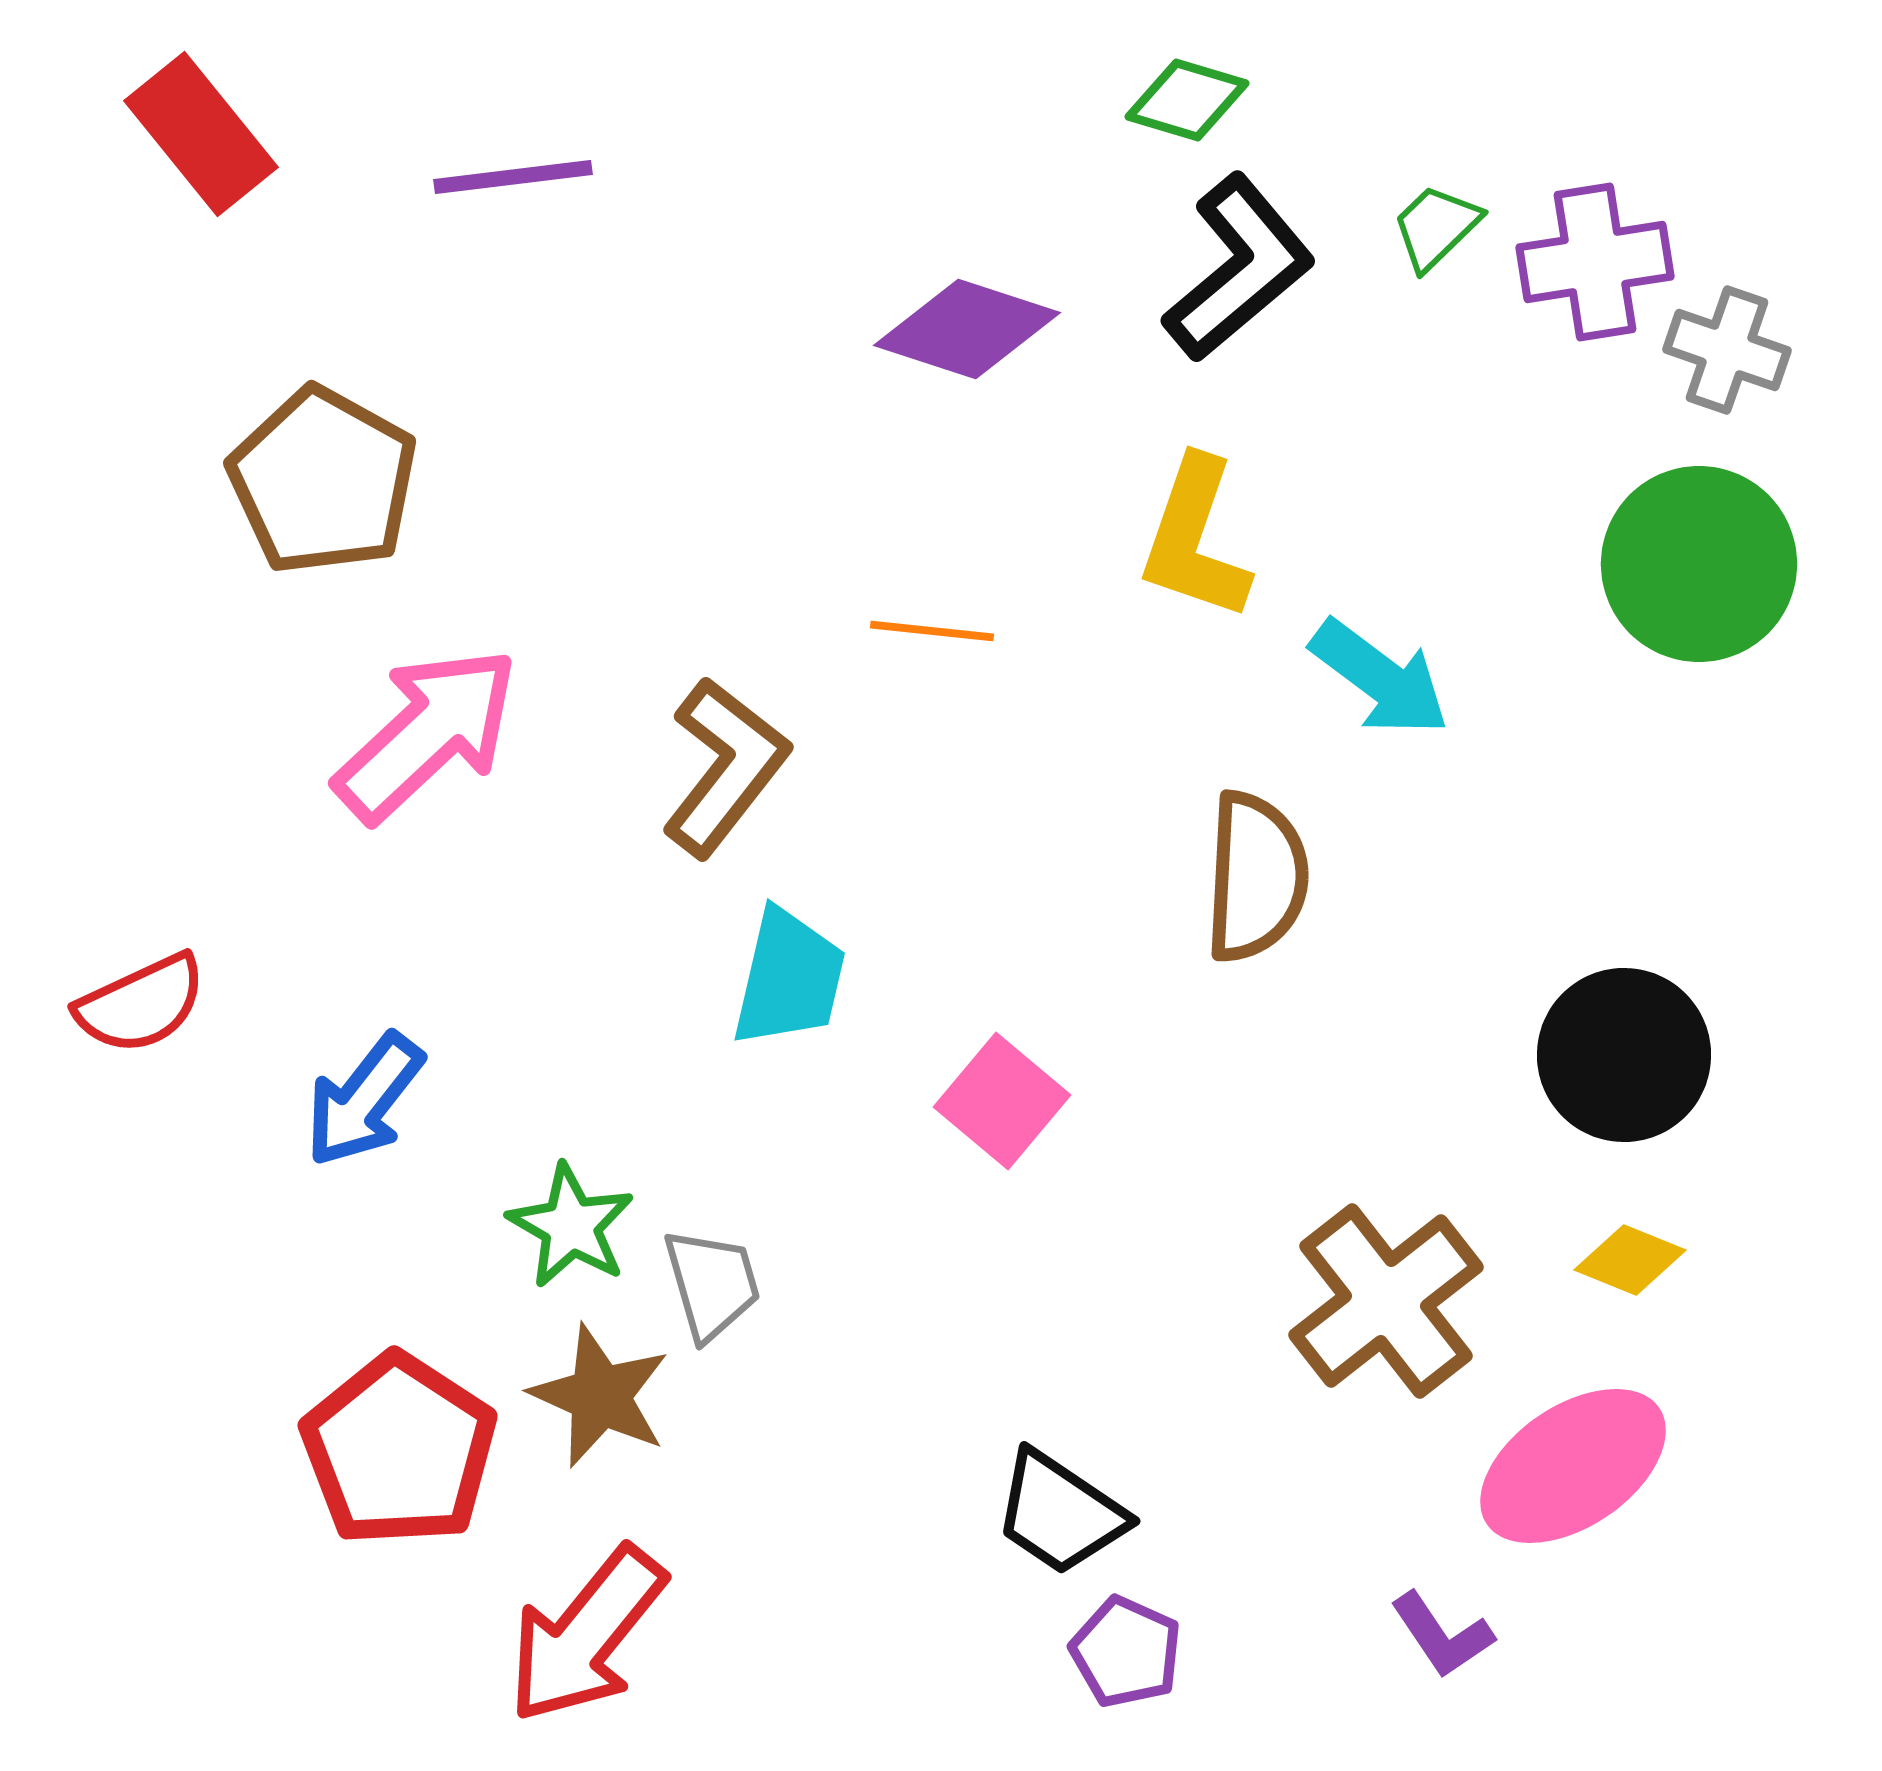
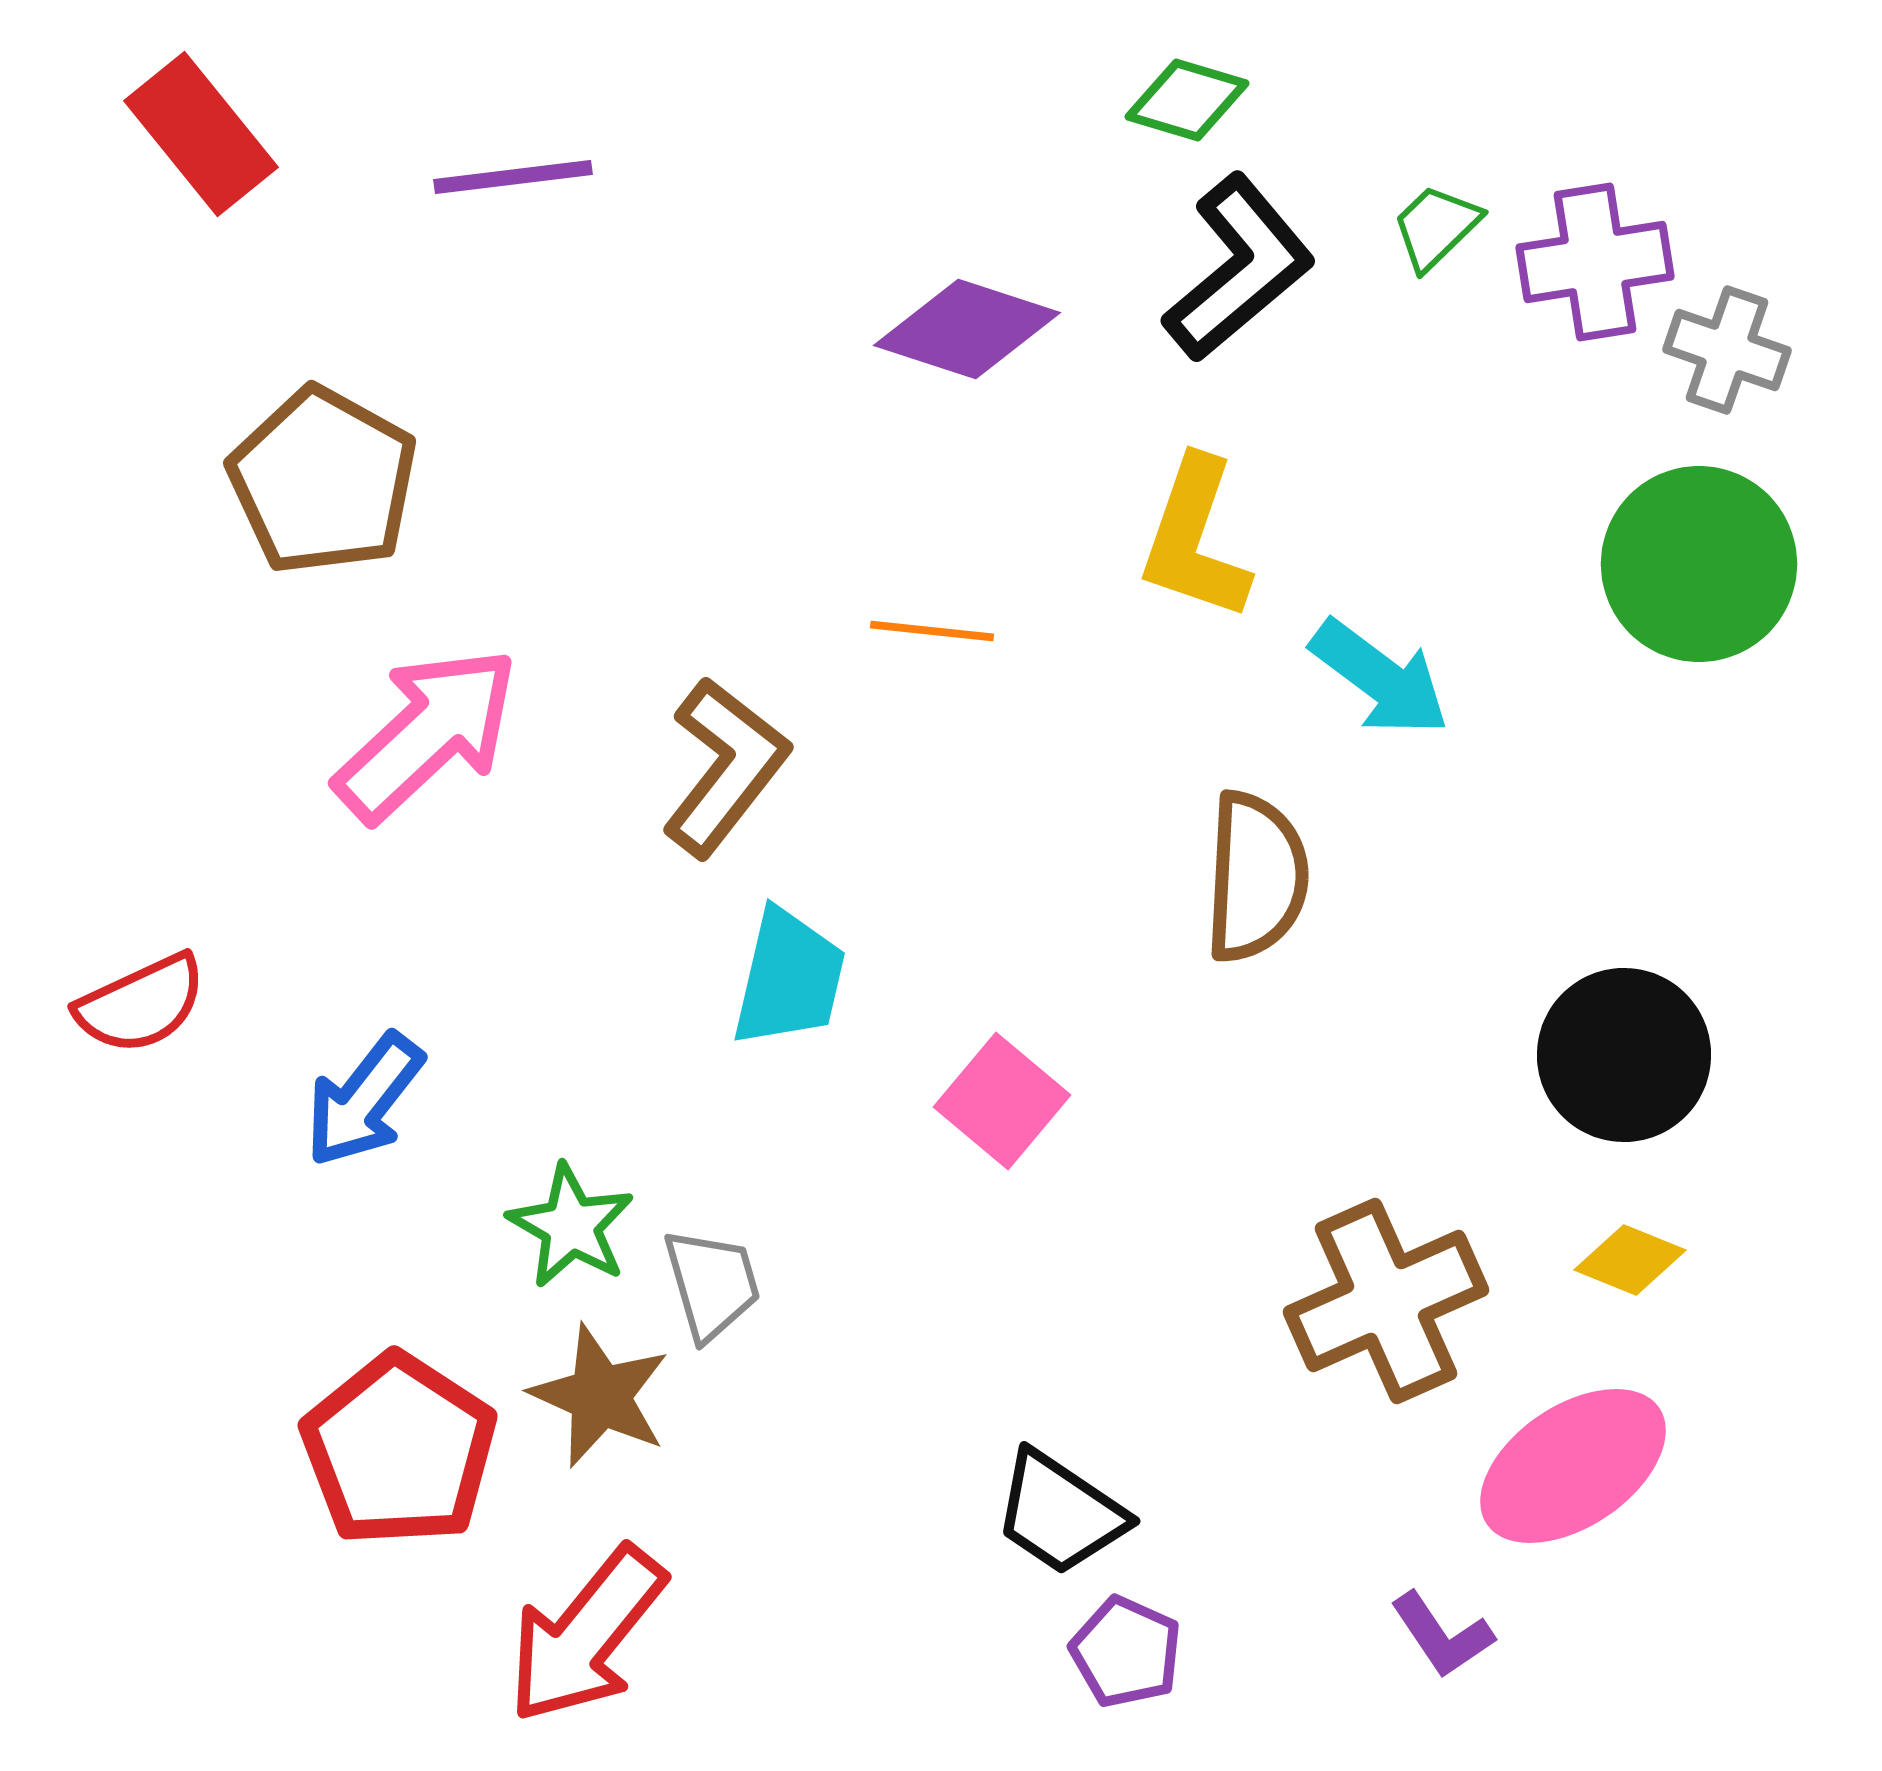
brown cross: rotated 14 degrees clockwise
